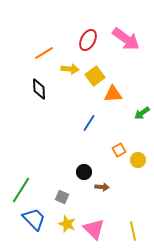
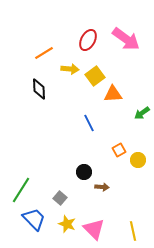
blue line: rotated 60 degrees counterclockwise
gray square: moved 2 px left, 1 px down; rotated 16 degrees clockwise
